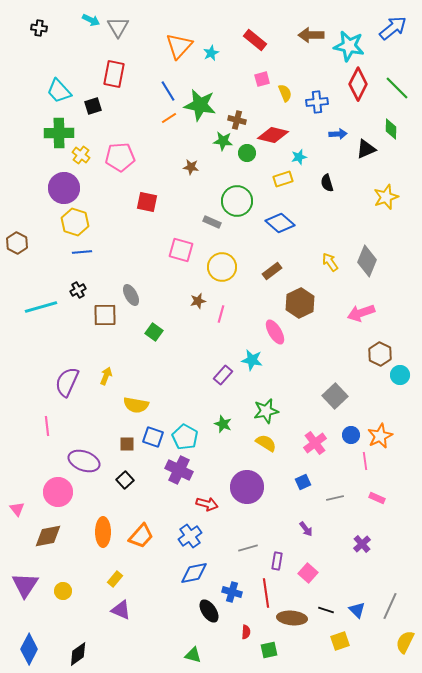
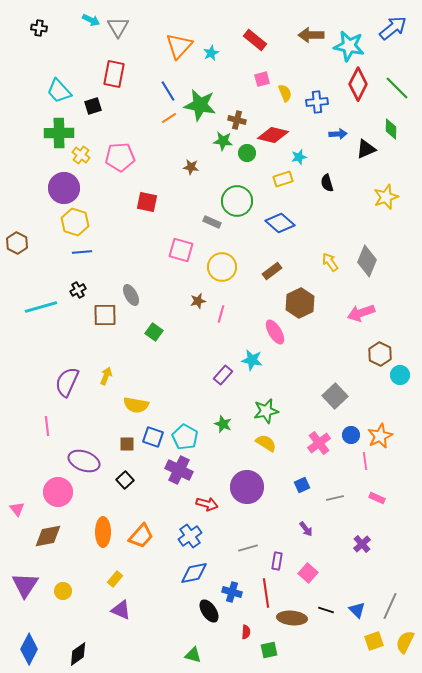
pink cross at (315, 443): moved 4 px right
blue square at (303, 482): moved 1 px left, 3 px down
yellow square at (340, 641): moved 34 px right
